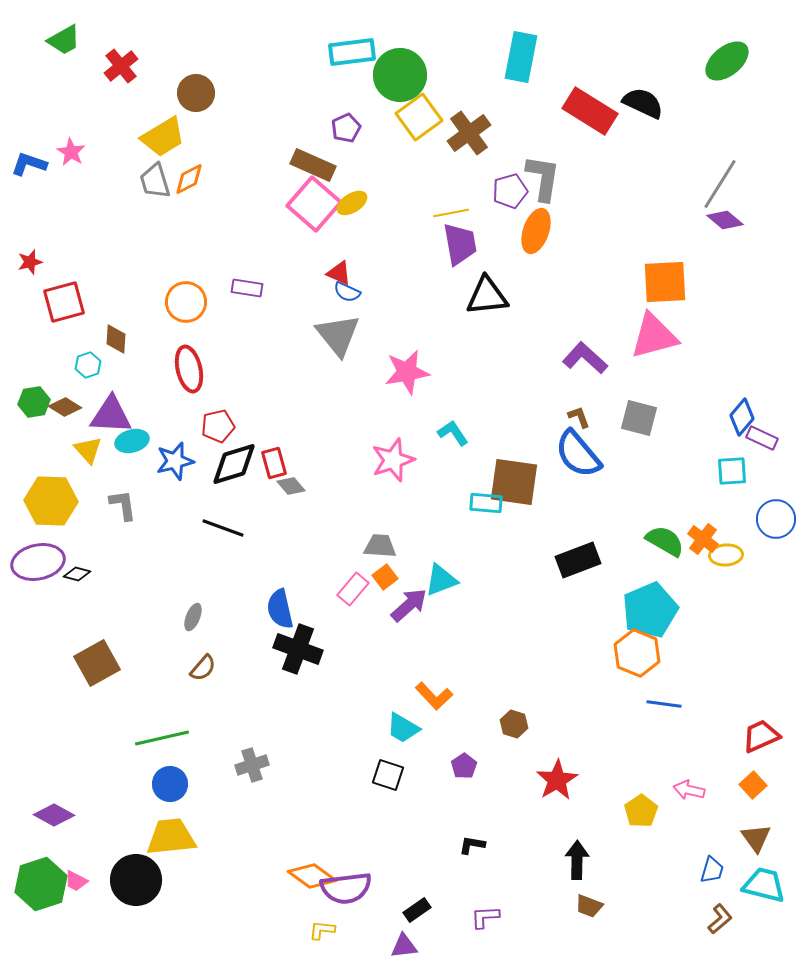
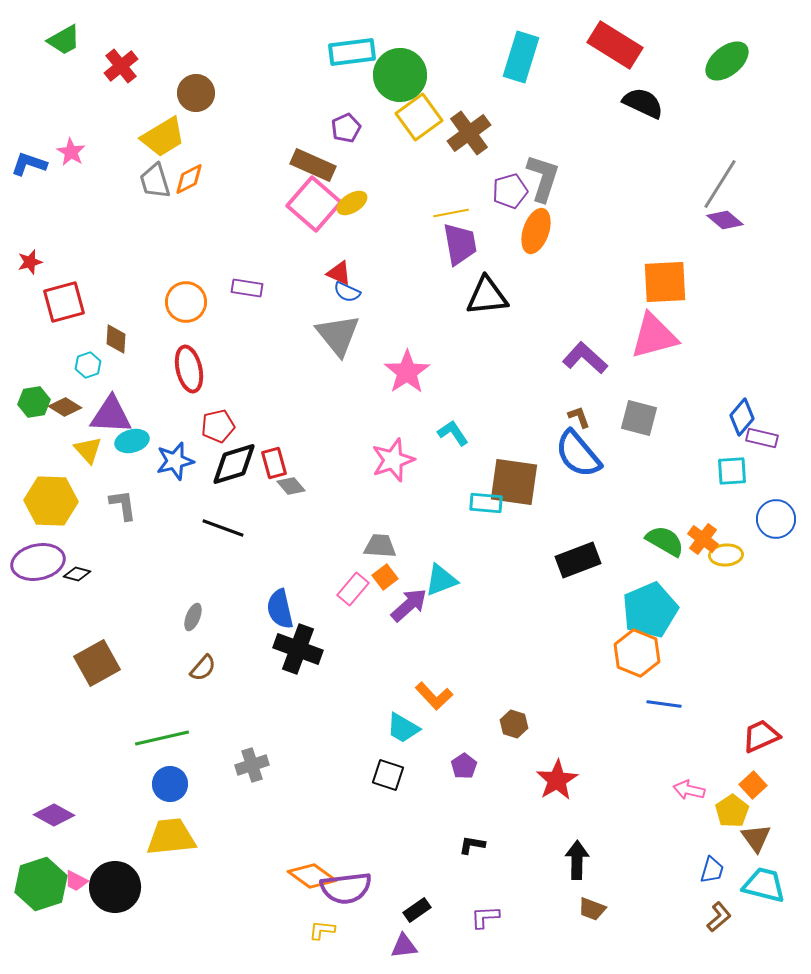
cyan rectangle at (521, 57): rotated 6 degrees clockwise
red rectangle at (590, 111): moved 25 px right, 66 px up
gray L-shape at (543, 178): rotated 9 degrees clockwise
pink star at (407, 372): rotated 24 degrees counterclockwise
purple rectangle at (762, 438): rotated 12 degrees counterclockwise
yellow pentagon at (641, 811): moved 91 px right
black circle at (136, 880): moved 21 px left, 7 px down
brown trapezoid at (589, 906): moved 3 px right, 3 px down
brown L-shape at (720, 919): moved 1 px left, 2 px up
